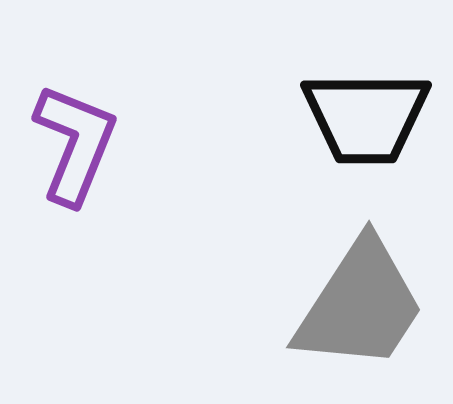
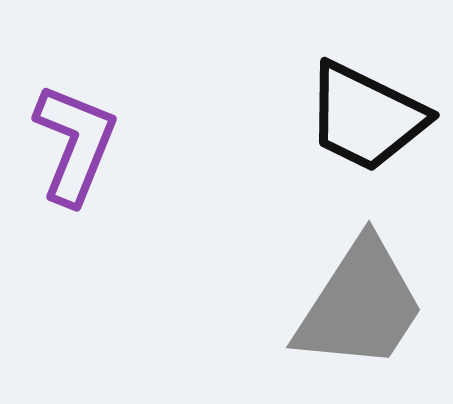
black trapezoid: rotated 26 degrees clockwise
